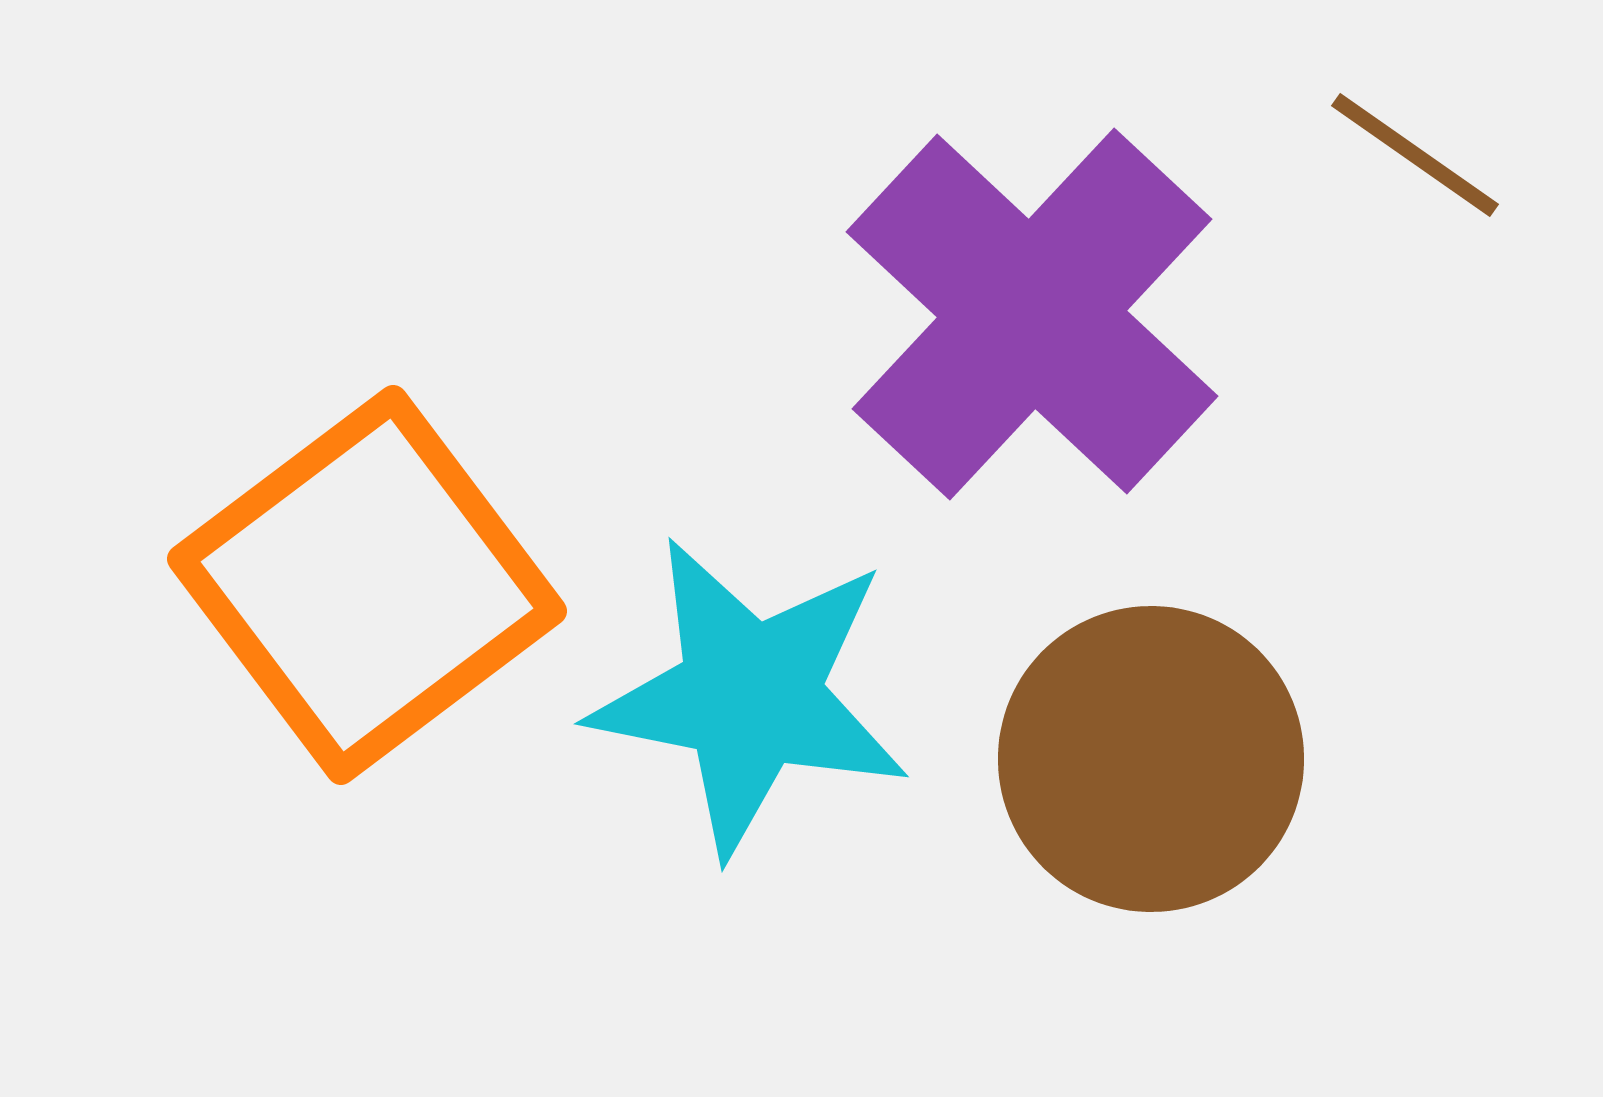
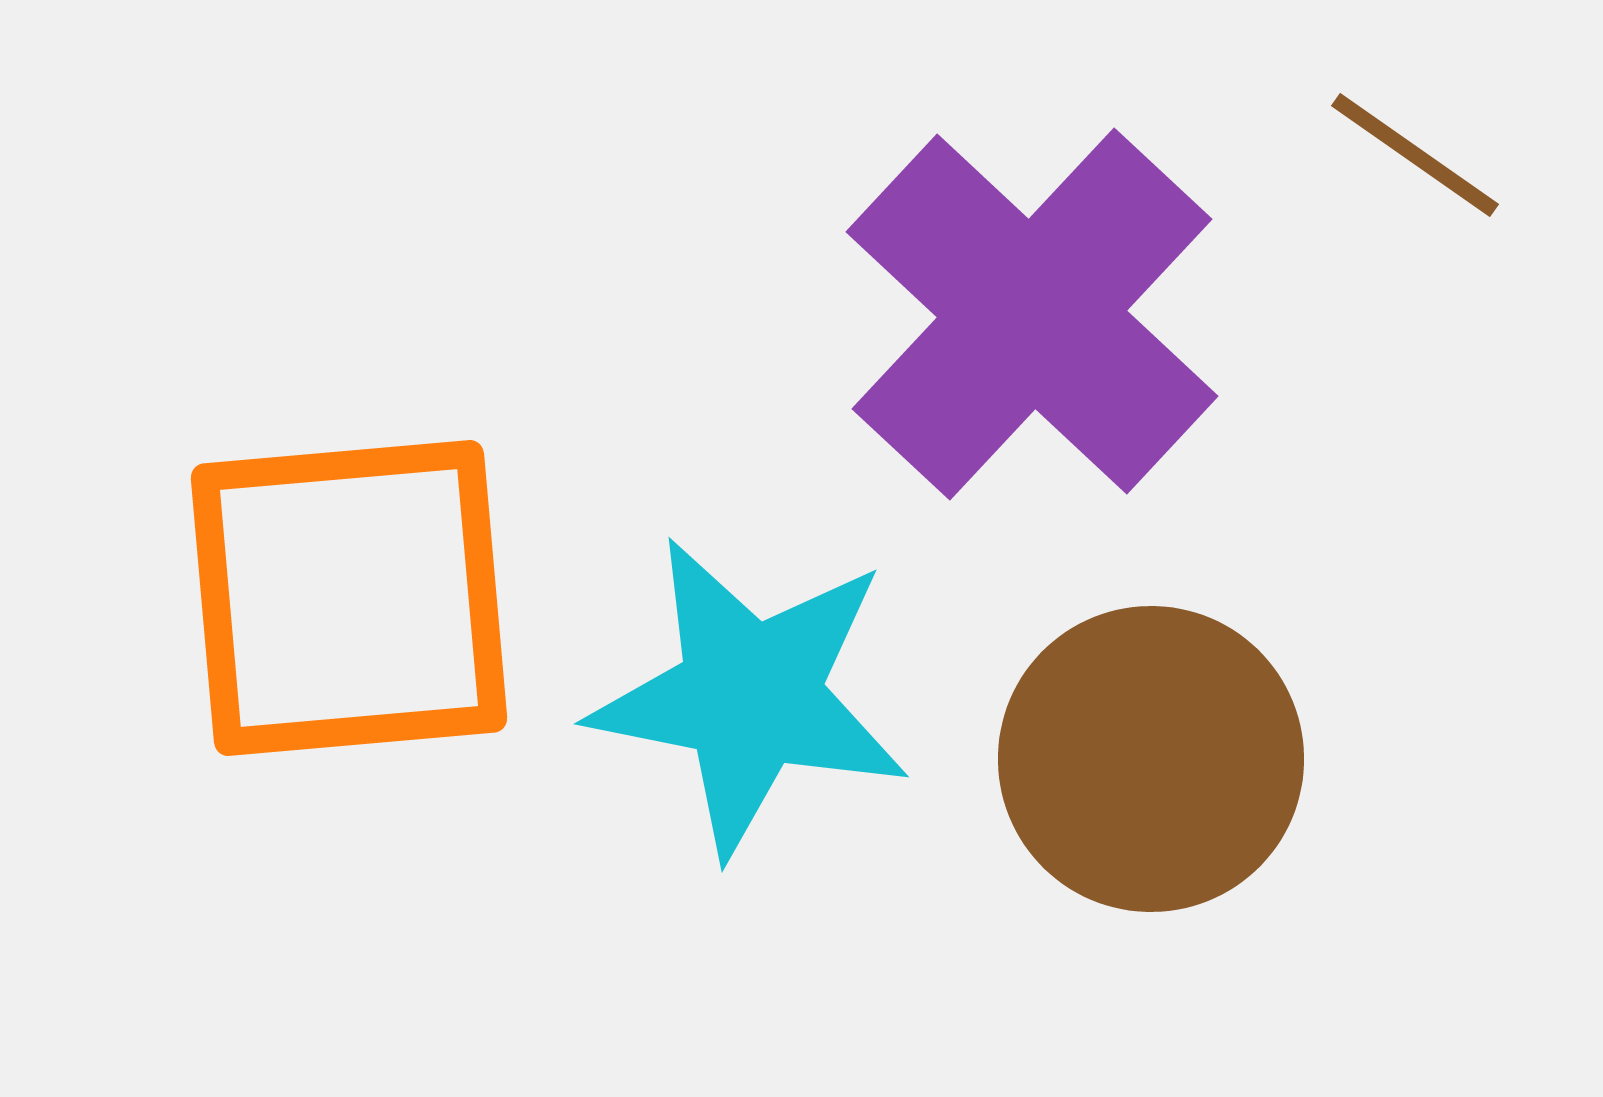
orange square: moved 18 px left, 13 px down; rotated 32 degrees clockwise
